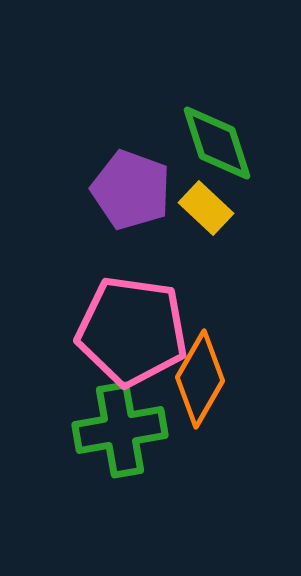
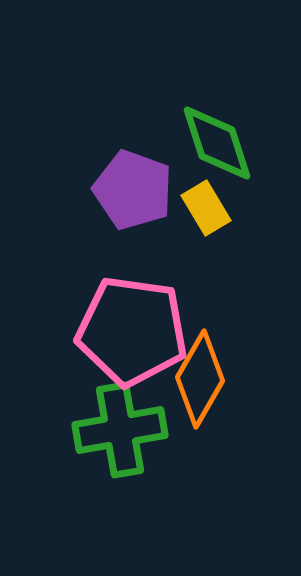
purple pentagon: moved 2 px right
yellow rectangle: rotated 16 degrees clockwise
